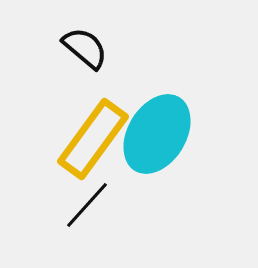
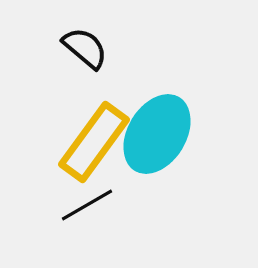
yellow rectangle: moved 1 px right, 3 px down
black line: rotated 18 degrees clockwise
